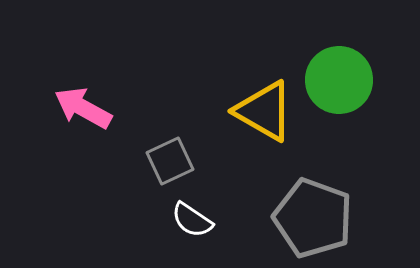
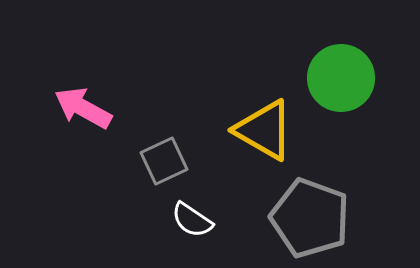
green circle: moved 2 px right, 2 px up
yellow triangle: moved 19 px down
gray square: moved 6 px left
gray pentagon: moved 3 px left
